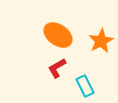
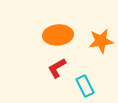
orange ellipse: rotated 40 degrees counterclockwise
orange star: rotated 20 degrees clockwise
